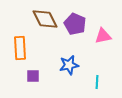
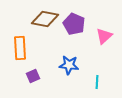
brown diamond: rotated 52 degrees counterclockwise
purple pentagon: moved 1 px left
pink triangle: moved 1 px right; rotated 30 degrees counterclockwise
blue star: rotated 18 degrees clockwise
purple square: rotated 24 degrees counterclockwise
